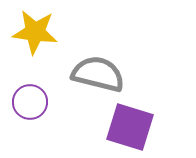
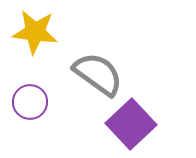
gray semicircle: rotated 22 degrees clockwise
purple square: moved 1 px right, 3 px up; rotated 30 degrees clockwise
